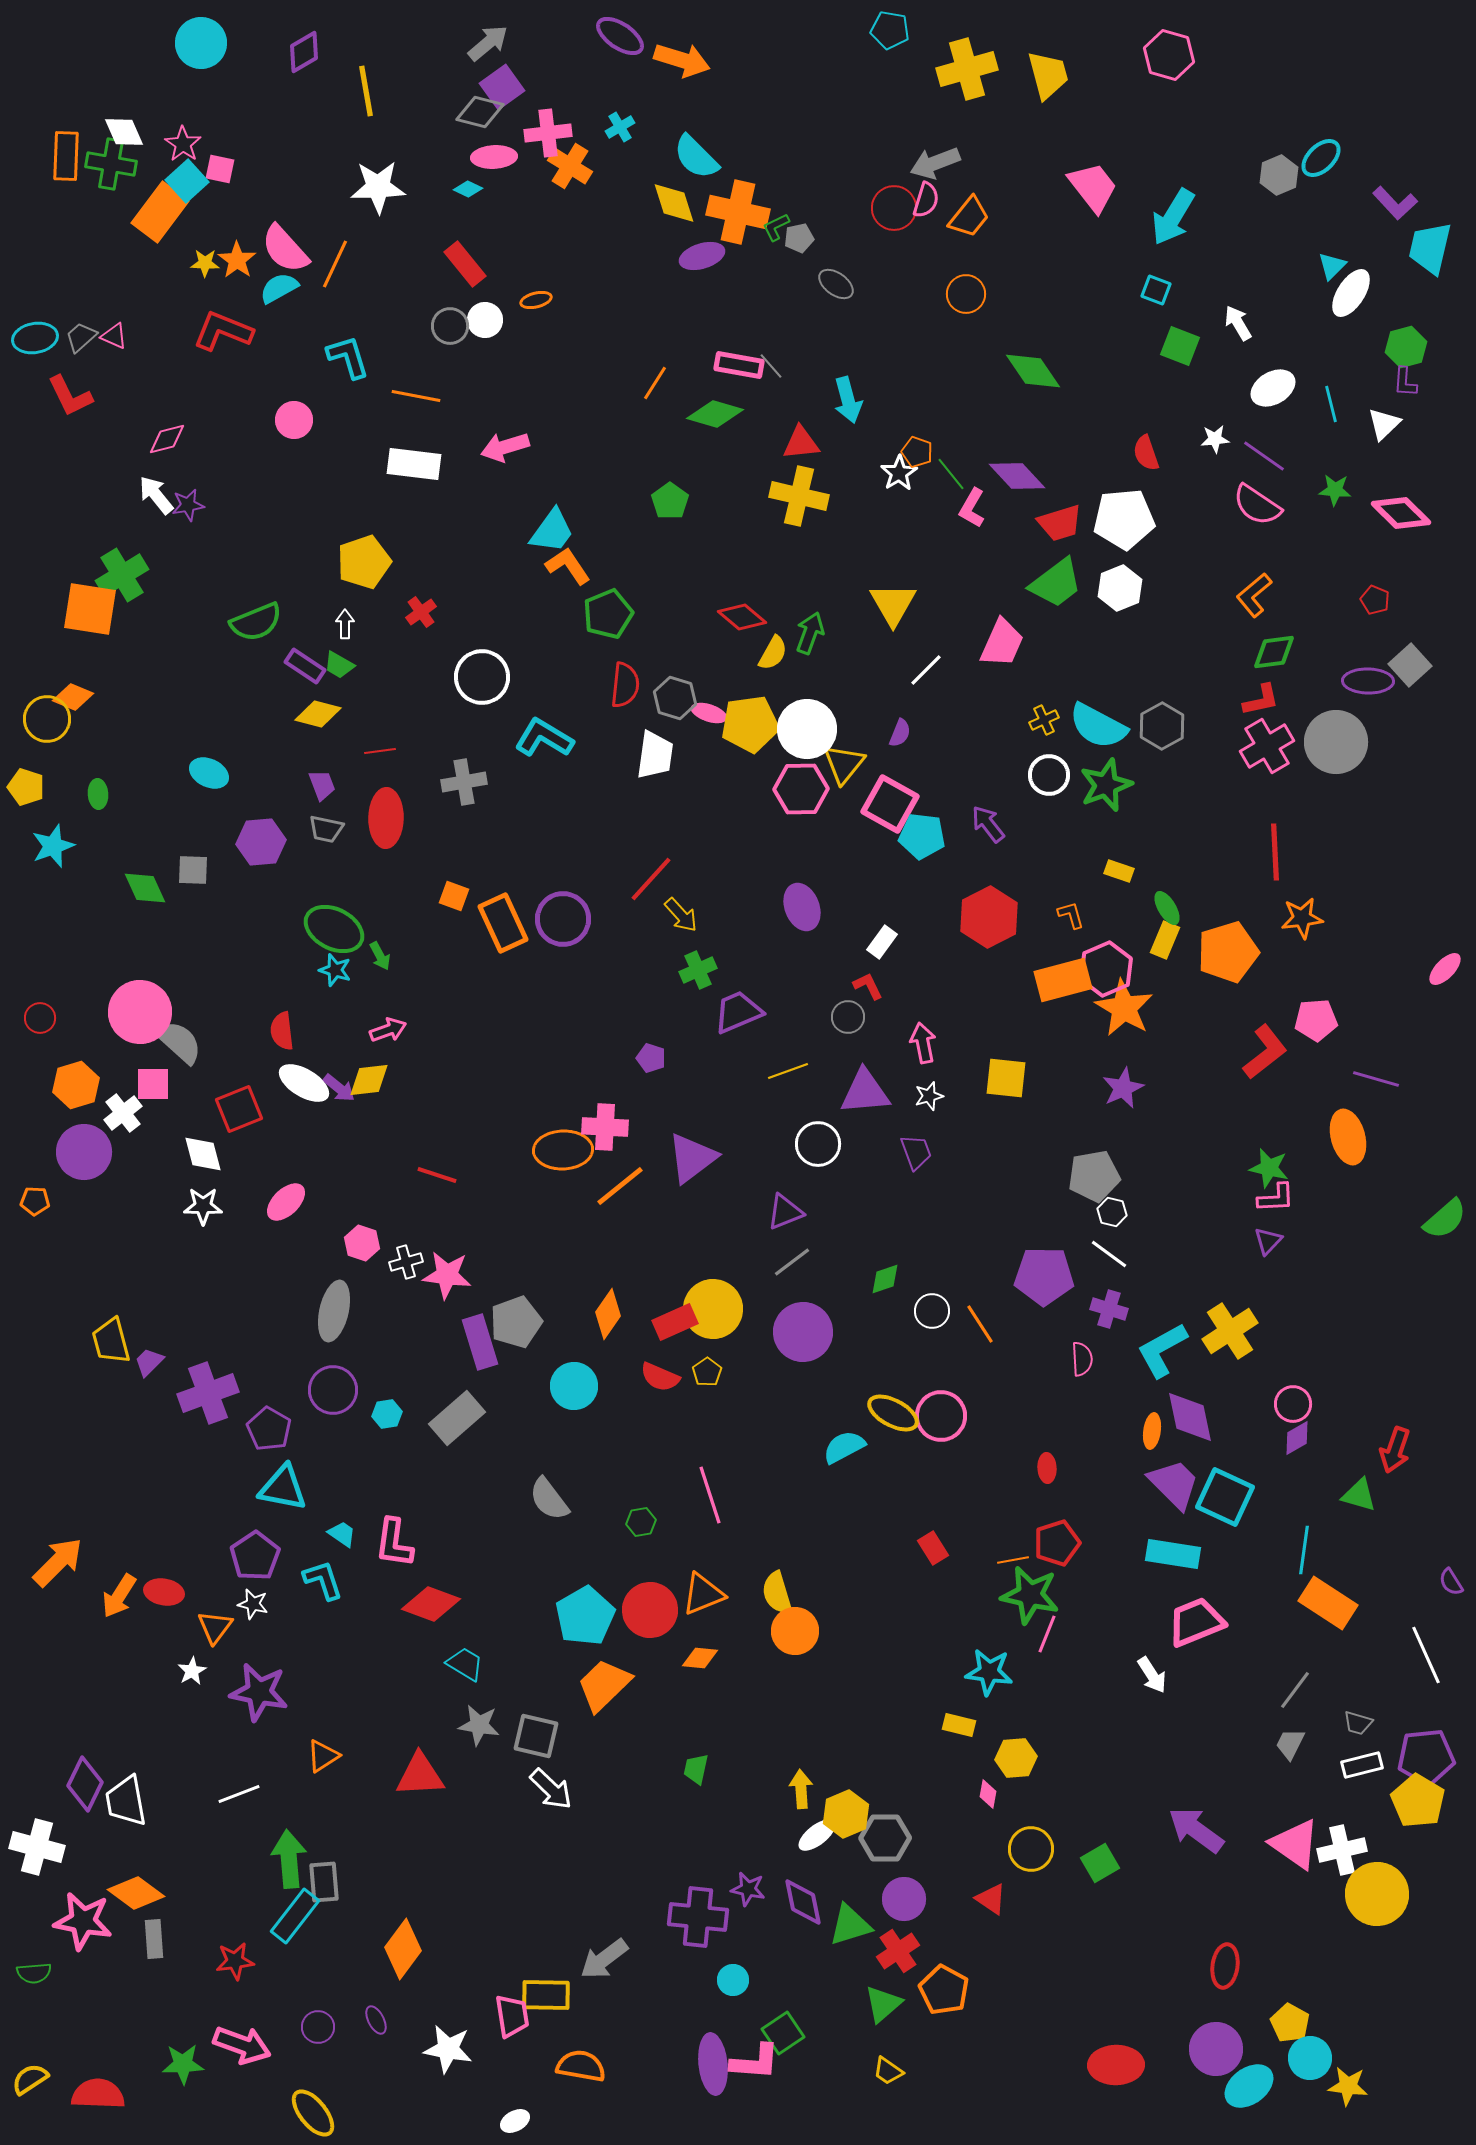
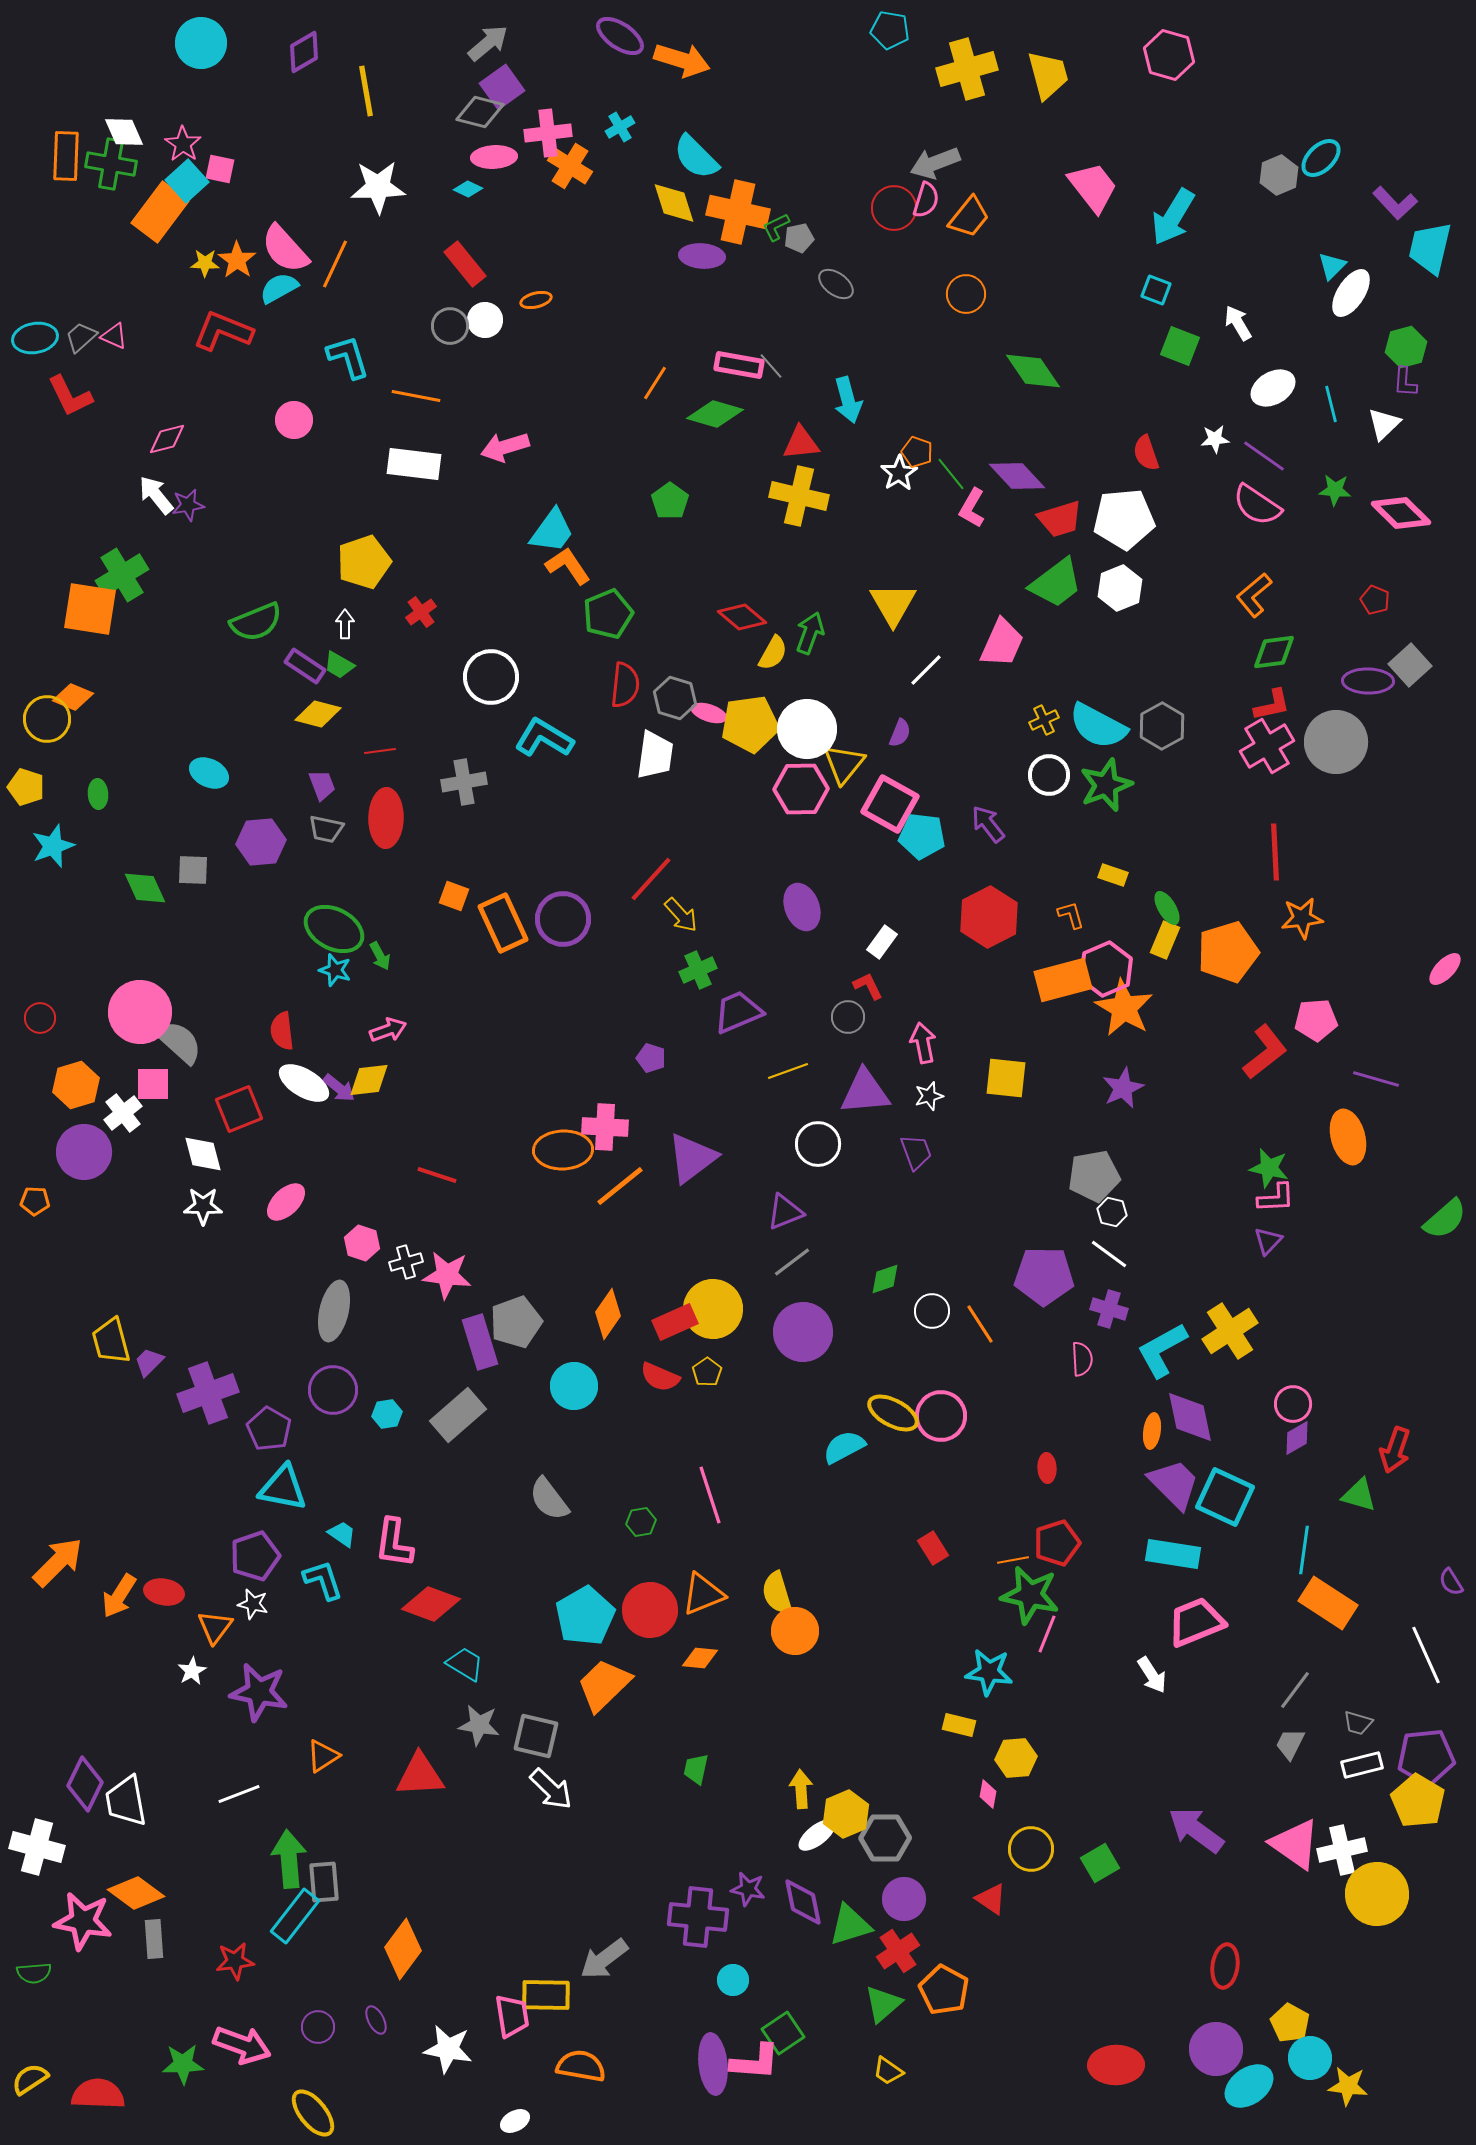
purple ellipse at (702, 256): rotated 21 degrees clockwise
red trapezoid at (1060, 523): moved 4 px up
white circle at (482, 677): moved 9 px right
red L-shape at (1261, 700): moved 11 px right, 5 px down
yellow rectangle at (1119, 871): moved 6 px left, 4 px down
gray rectangle at (457, 1418): moved 1 px right, 3 px up
purple pentagon at (255, 1556): rotated 15 degrees clockwise
